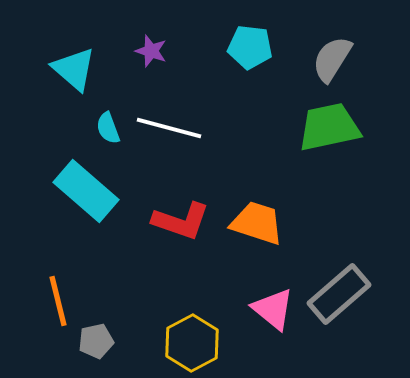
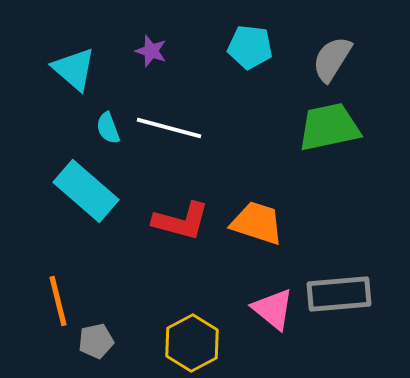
red L-shape: rotated 4 degrees counterclockwise
gray rectangle: rotated 36 degrees clockwise
